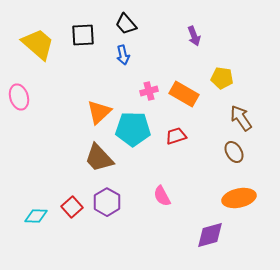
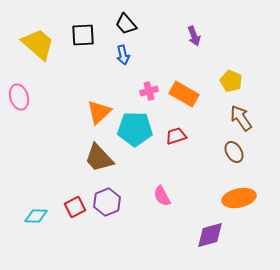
yellow pentagon: moved 9 px right, 3 px down; rotated 15 degrees clockwise
cyan pentagon: moved 2 px right
purple hexagon: rotated 8 degrees clockwise
red square: moved 3 px right; rotated 15 degrees clockwise
